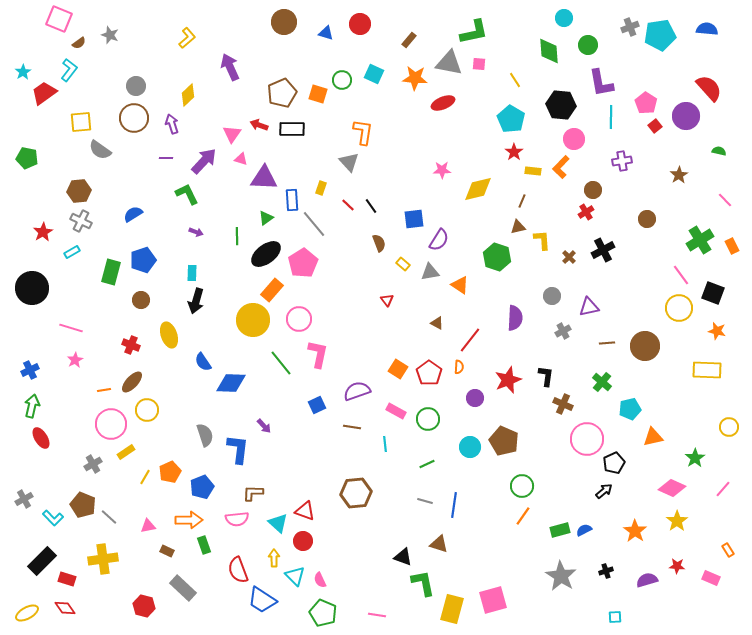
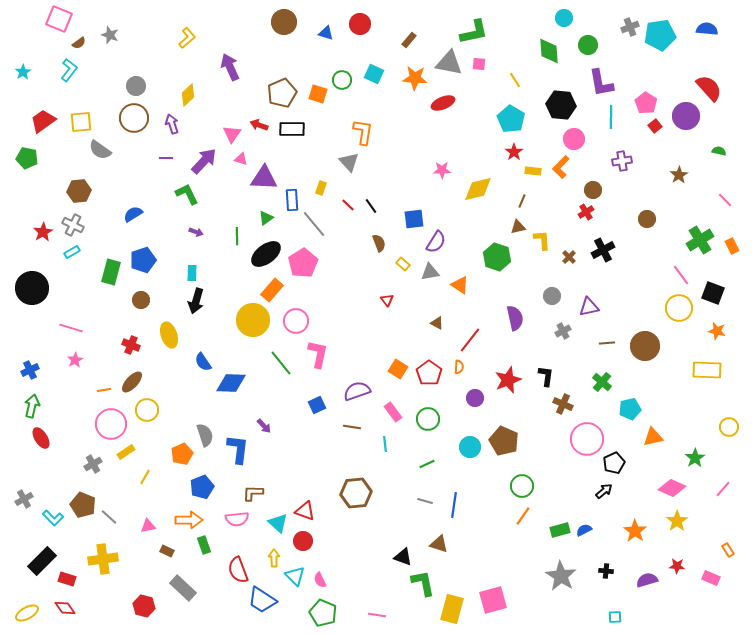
red trapezoid at (44, 93): moved 1 px left, 28 px down
gray cross at (81, 221): moved 8 px left, 4 px down
purple semicircle at (439, 240): moved 3 px left, 2 px down
purple semicircle at (515, 318): rotated 15 degrees counterclockwise
pink circle at (299, 319): moved 3 px left, 2 px down
pink rectangle at (396, 411): moved 3 px left, 1 px down; rotated 24 degrees clockwise
orange pentagon at (170, 472): moved 12 px right, 18 px up
black cross at (606, 571): rotated 24 degrees clockwise
